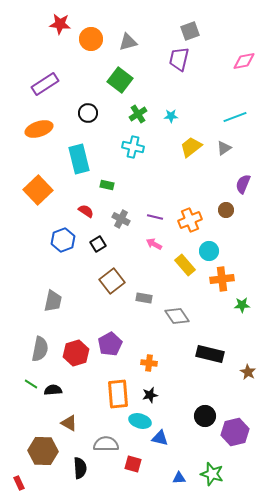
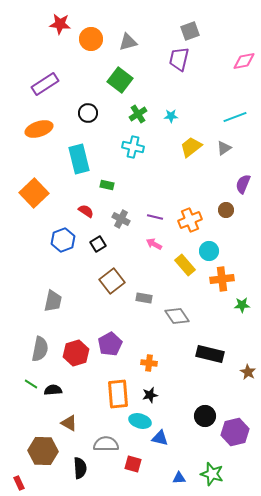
orange square at (38, 190): moved 4 px left, 3 px down
